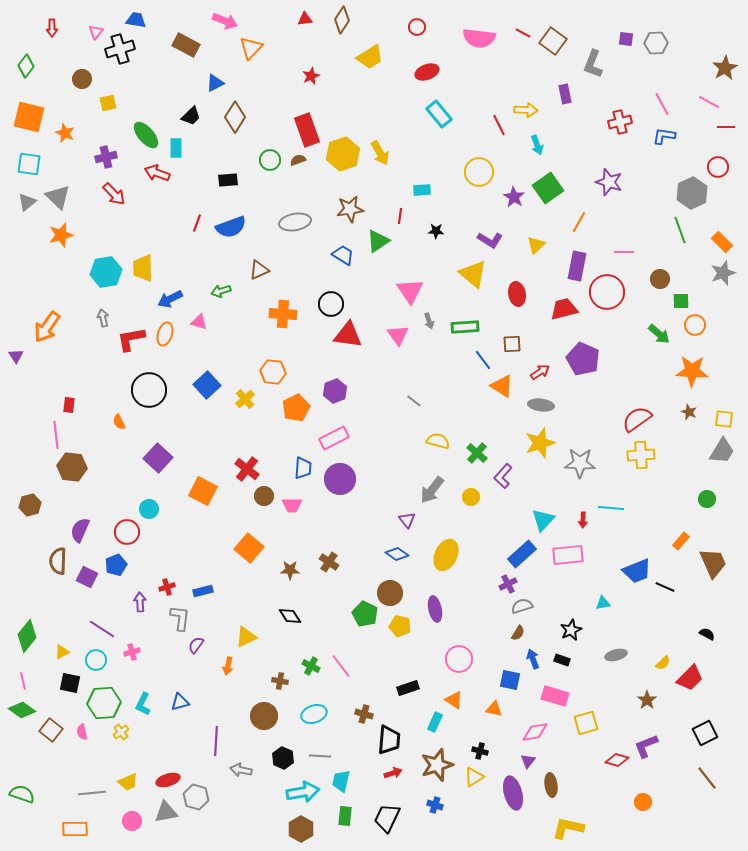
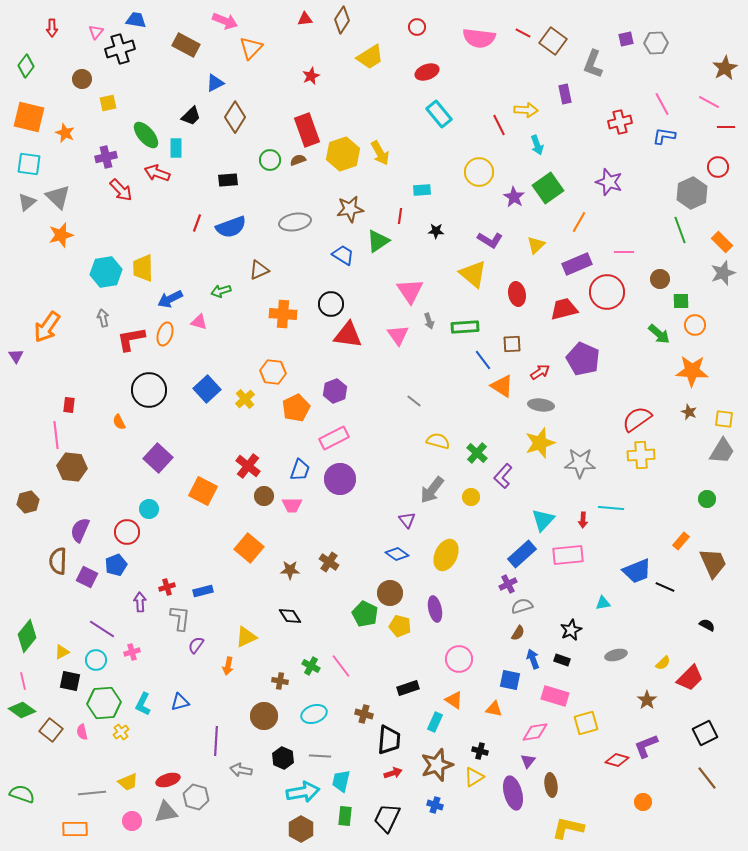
purple square at (626, 39): rotated 21 degrees counterclockwise
red arrow at (114, 194): moved 7 px right, 4 px up
purple rectangle at (577, 266): moved 2 px up; rotated 56 degrees clockwise
blue square at (207, 385): moved 4 px down
blue trapezoid at (303, 468): moved 3 px left, 2 px down; rotated 15 degrees clockwise
red cross at (247, 469): moved 1 px right, 3 px up
brown hexagon at (30, 505): moved 2 px left, 3 px up
black semicircle at (707, 634): moved 9 px up
black square at (70, 683): moved 2 px up
